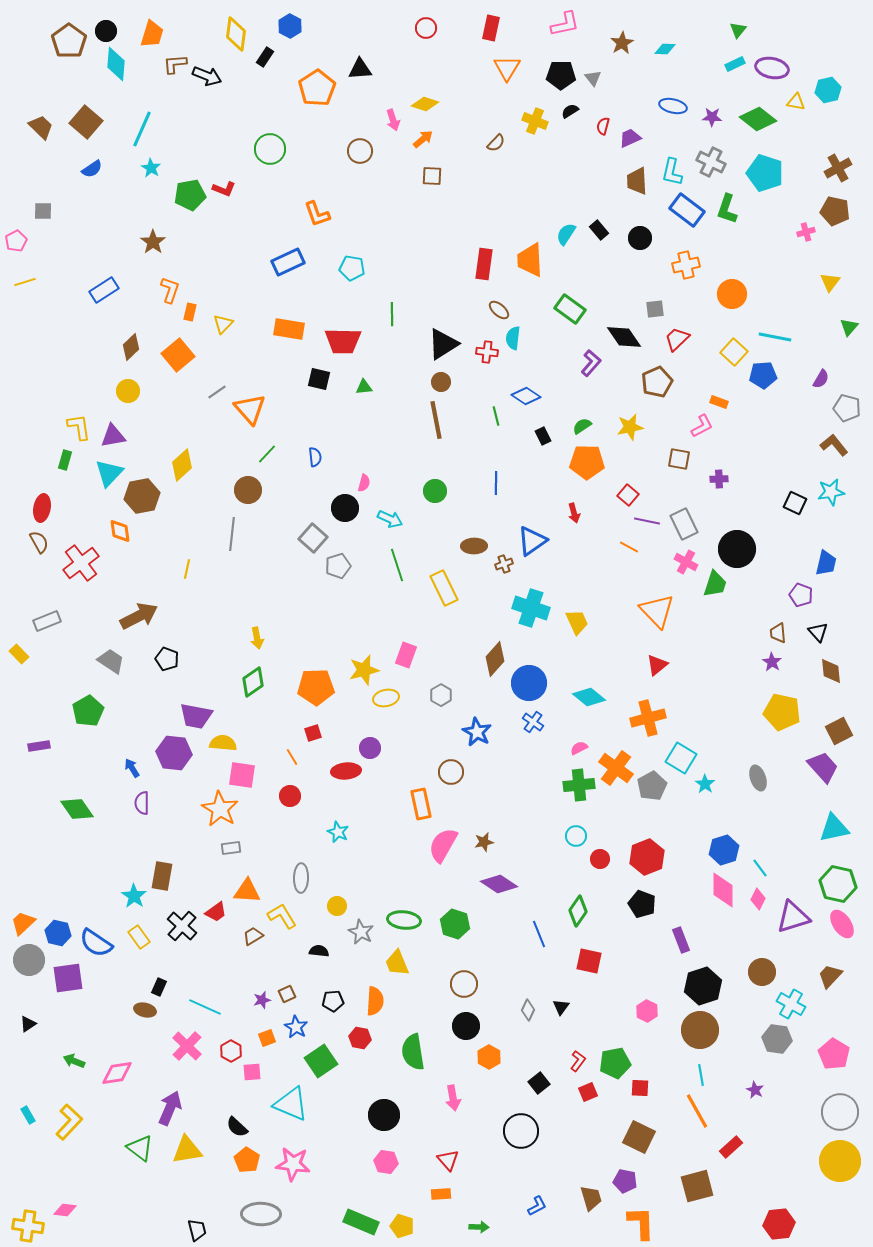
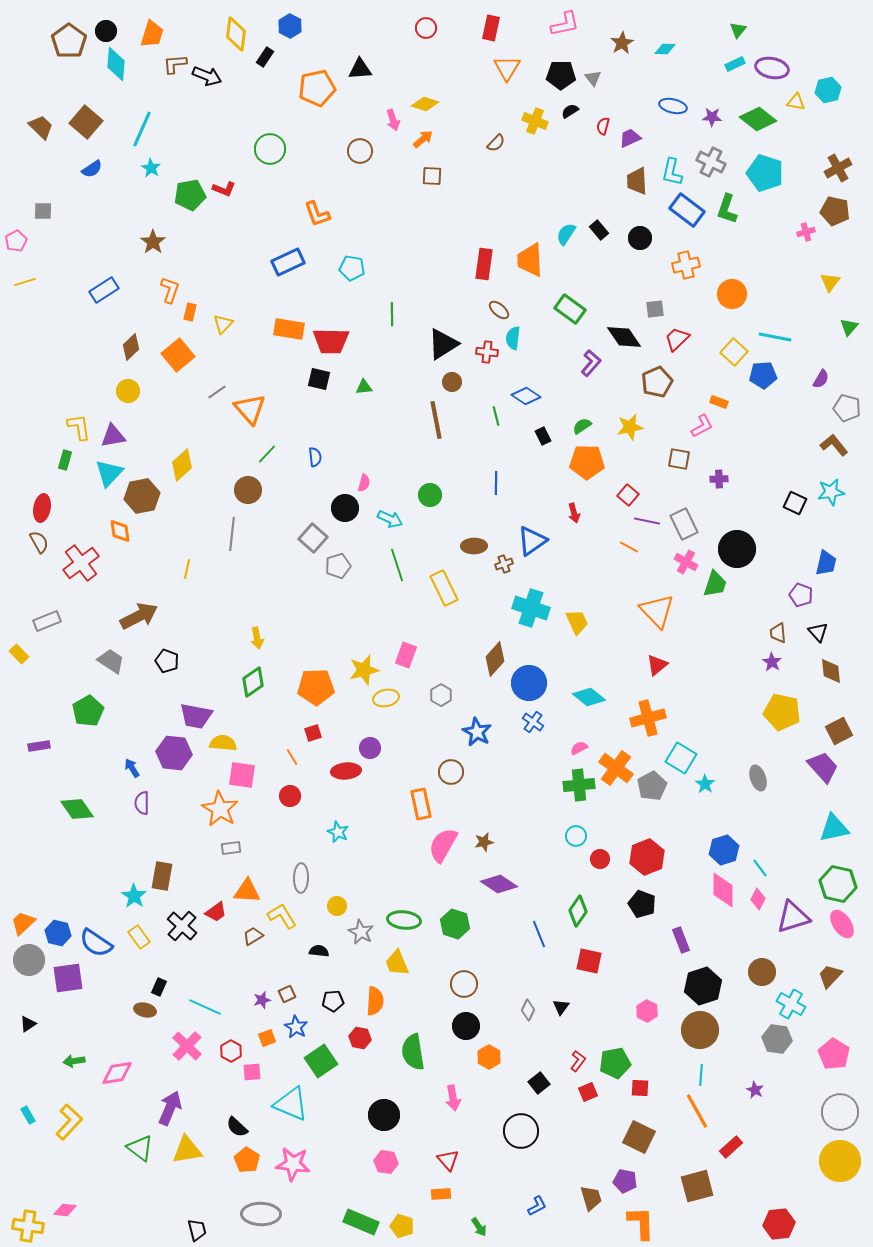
orange pentagon at (317, 88): rotated 21 degrees clockwise
red trapezoid at (343, 341): moved 12 px left
brown circle at (441, 382): moved 11 px right
green circle at (435, 491): moved 5 px left, 4 px down
black pentagon at (167, 659): moved 2 px down
green arrow at (74, 1061): rotated 30 degrees counterclockwise
cyan line at (701, 1075): rotated 15 degrees clockwise
green arrow at (479, 1227): rotated 54 degrees clockwise
